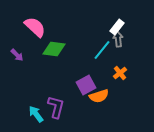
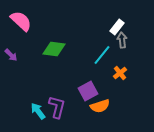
pink semicircle: moved 14 px left, 6 px up
gray arrow: moved 4 px right, 1 px down
cyan line: moved 5 px down
purple arrow: moved 6 px left
purple square: moved 2 px right, 6 px down
orange semicircle: moved 1 px right, 10 px down
purple L-shape: moved 1 px right
cyan arrow: moved 2 px right, 3 px up
